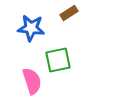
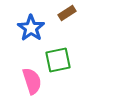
brown rectangle: moved 2 px left
blue star: rotated 28 degrees clockwise
